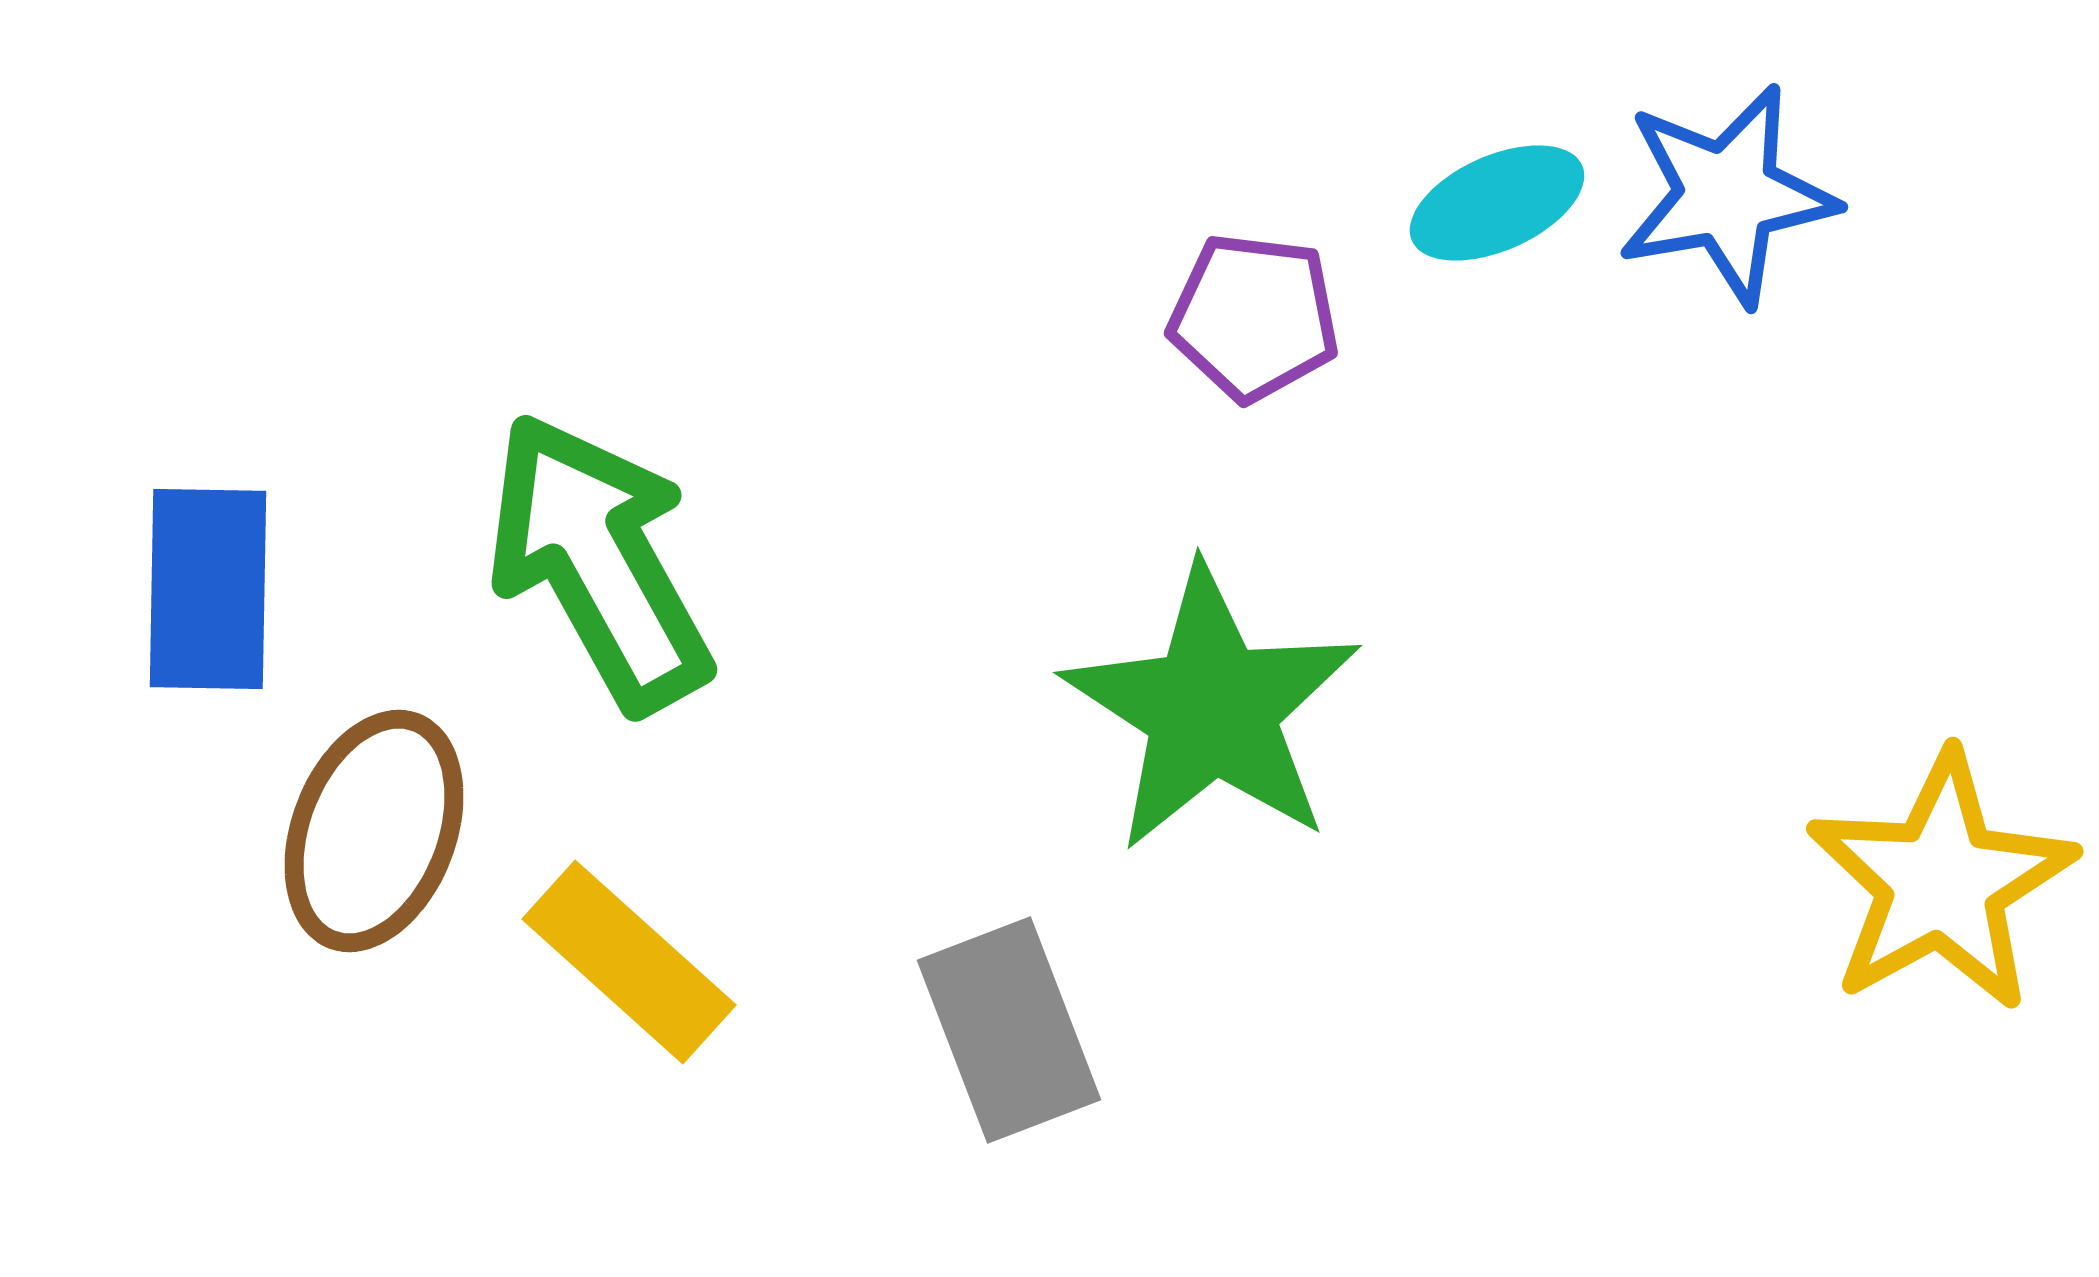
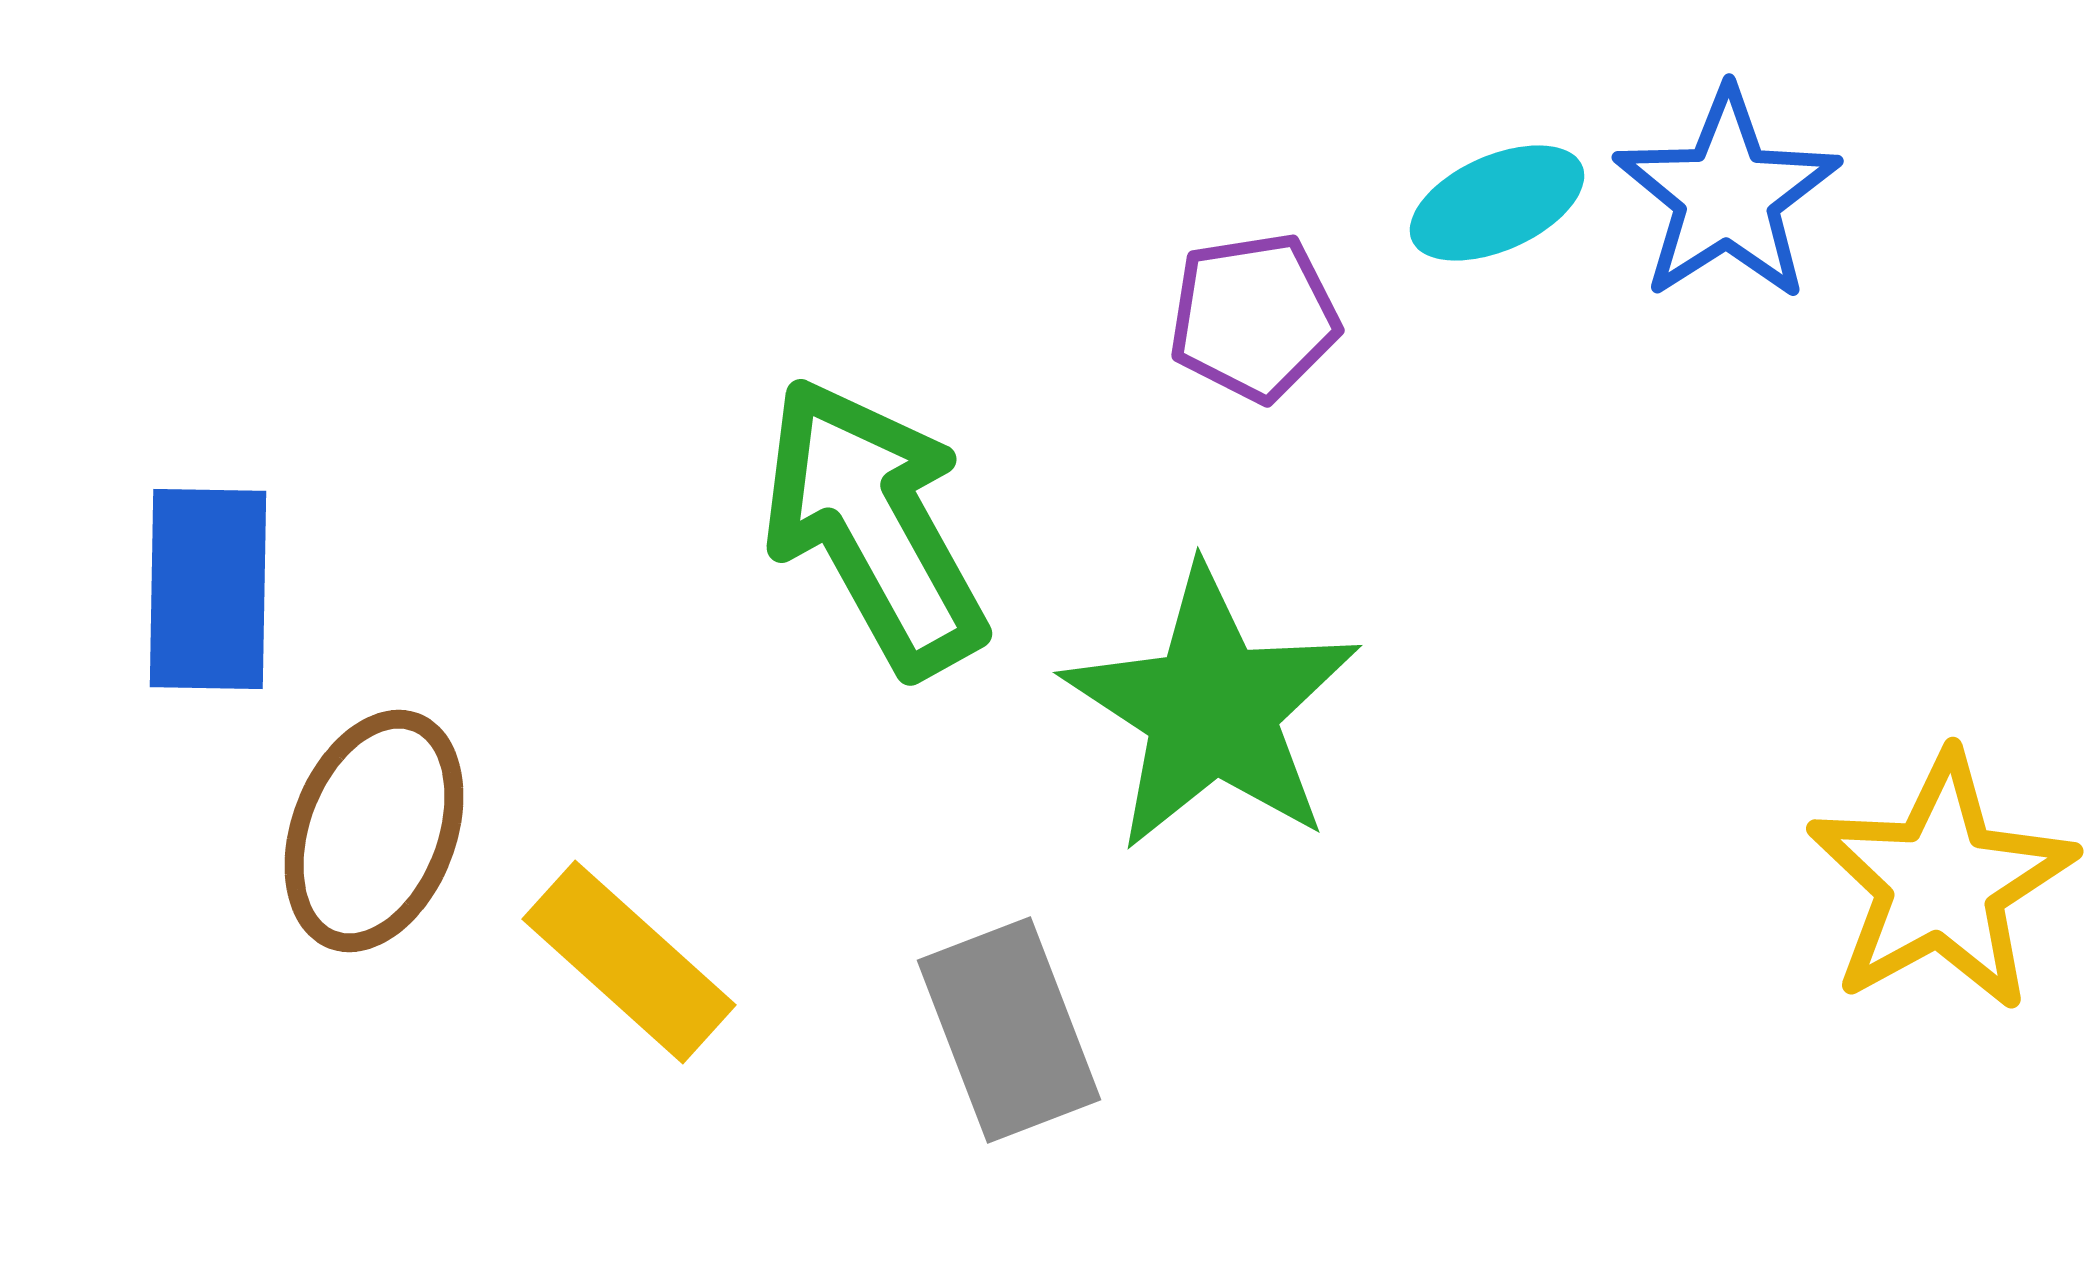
blue star: rotated 23 degrees counterclockwise
purple pentagon: rotated 16 degrees counterclockwise
green arrow: moved 275 px right, 36 px up
